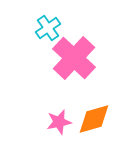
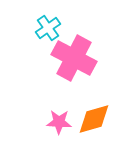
pink cross: rotated 15 degrees counterclockwise
pink star: rotated 15 degrees clockwise
